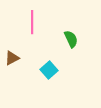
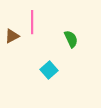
brown triangle: moved 22 px up
